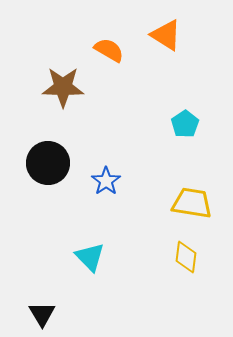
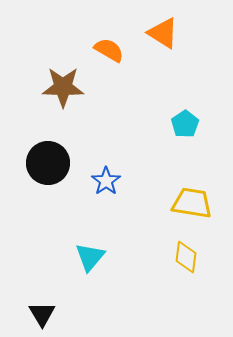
orange triangle: moved 3 px left, 2 px up
cyan triangle: rotated 24 degrees clockwise
